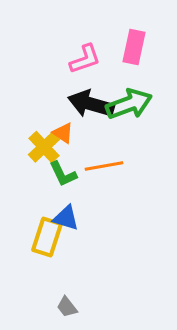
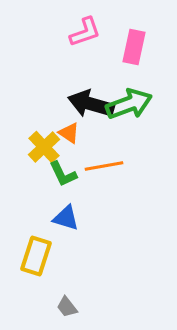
pink L-shape: moved 27 px up
orange triangle: moved 6 px right
yellow rectangle: moved 11 px left, 19 px down
